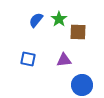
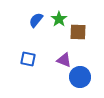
purple triangle: rotated 28 degrees clockwise
blue circle: moved 2 px left, 8 px up
